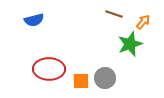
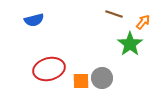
green star: rotated 15 degrees counterclockwise
red ellipse: rotated 16 degrees counterclockwise
gray circle: moved 3 px left
